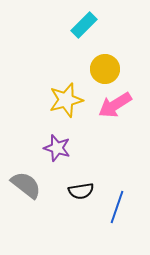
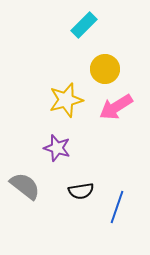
pink arrow: moved 1 px right, 2 px down
gray semicircle: moved 1 px left, 1 px down
